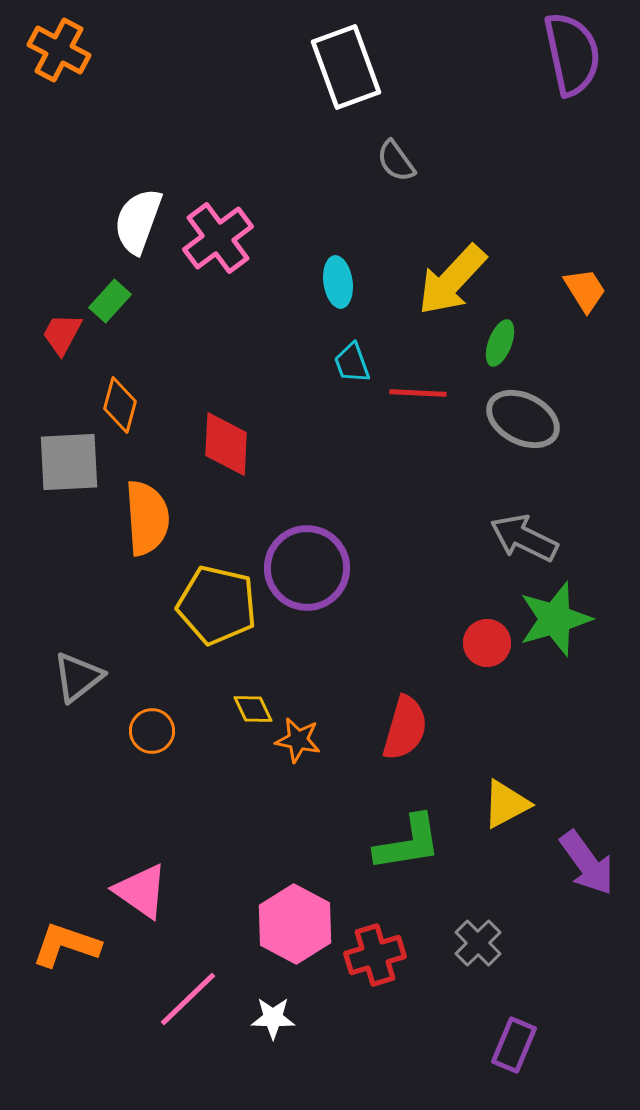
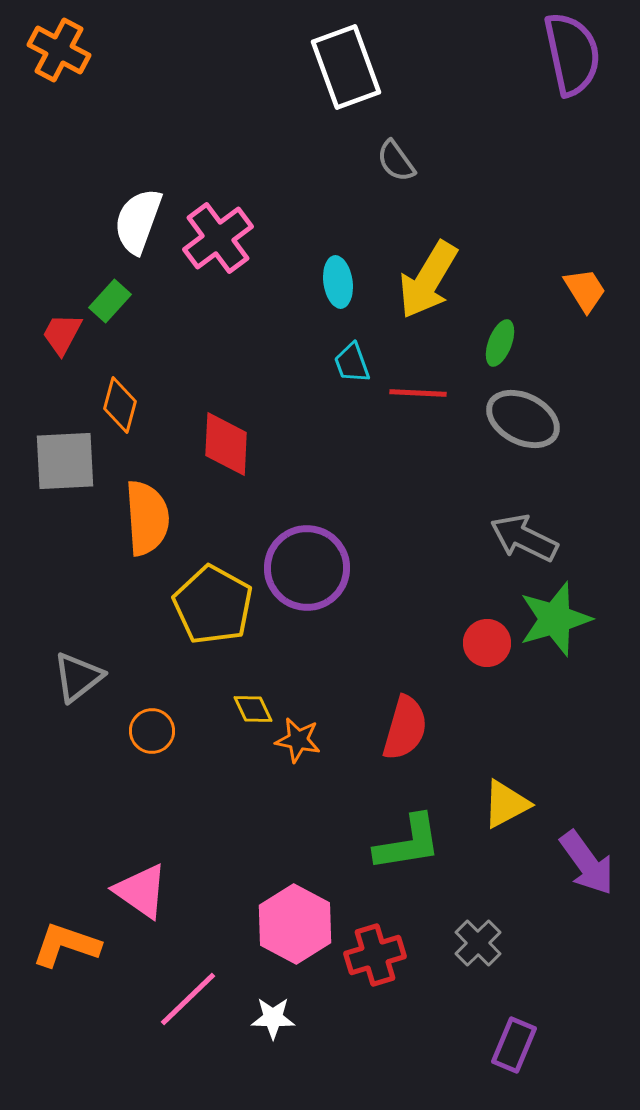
yellow arrow: moved 24 px left; rotated 12 degrees counterclockwise
gray square: moved 4 px left, 1 px up
yellow pentagon: moved 4 px left; rotated 16 degrees clockwise
